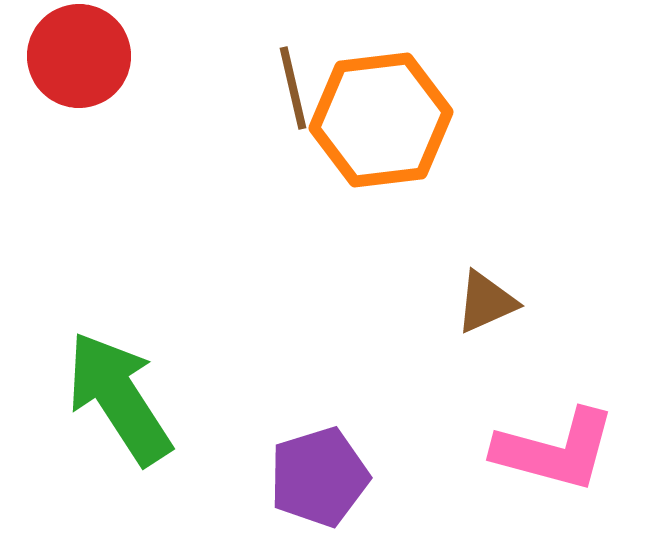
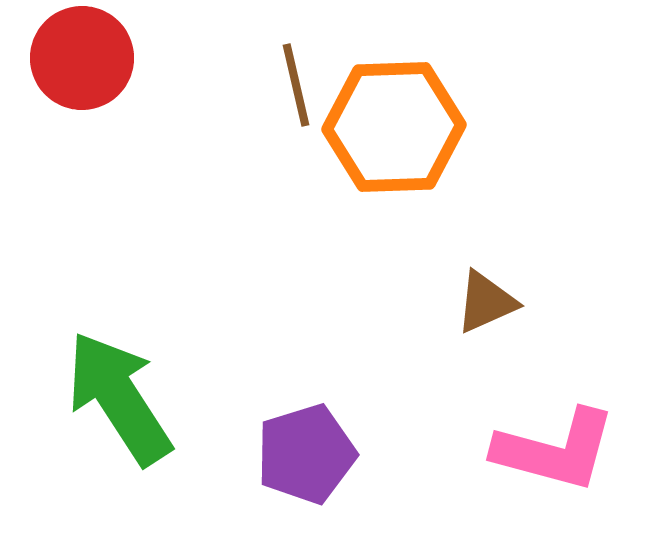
red circle: moved 3 px right, 2 px down
brown line: moved 3 px right, 3 px up
orange hexagon: moved 13 px right, 7 px down; rotated 5 degrees clockwise
purple pentagon: moved 13 px left, 23 px up
